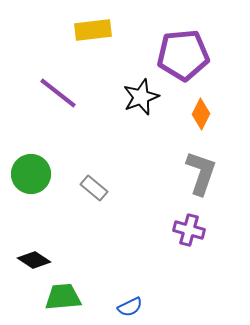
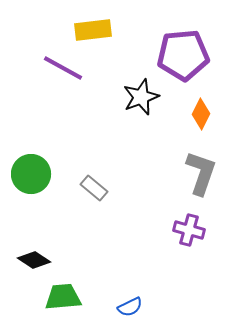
purple line: moved 5 px right, 25 px up; rotated 9 degrees counterclockwise
